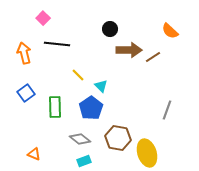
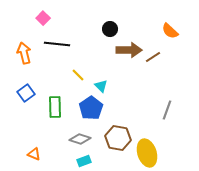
gray diamond: rotated 20 degrees counterclockwise
